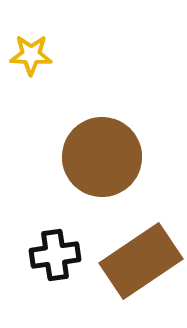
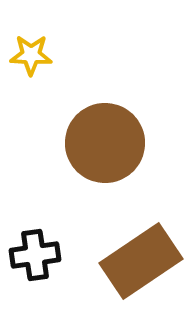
brown circle: moved 3 px right, 14 px up
black cross: moved 20 px left
